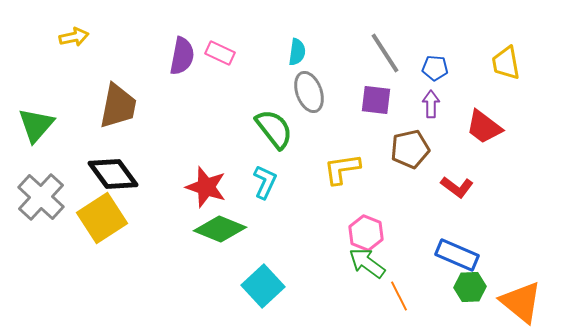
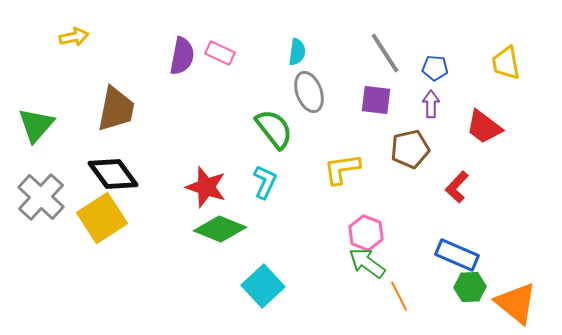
brown trapezoid: moved 2 px left, 3 px down
red L-shape: rotated 96 degrees clockwise
orange triangle: moved 5 px left, 1 px down
